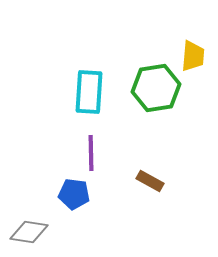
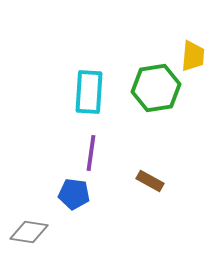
purple line: rotated 9 degrees clockwise
